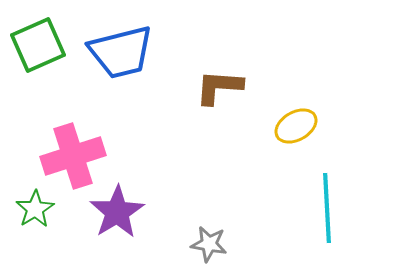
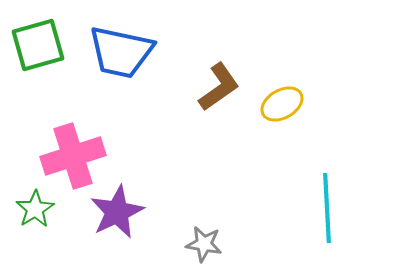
green square: rotated 8 degrees clockwise
blue trapezoid: rotated 26 degrees clockwise
brown L-shape: rotated 141 degrees clockwise
yellow ellipse: moved 14 px left, 22 px up
purple star: rotated 6 degrees clockwise
gray star: moved 5 px left
